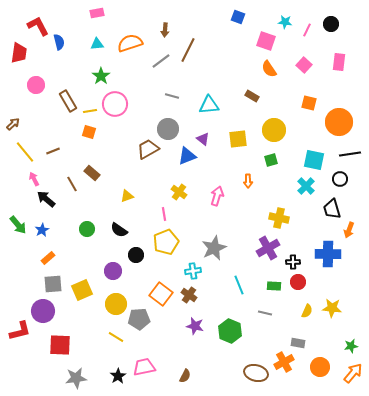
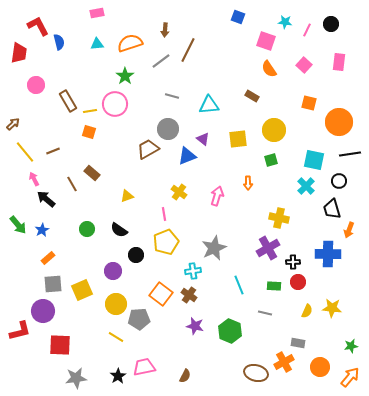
green star at (101, 76): moved 24 px right
black circle at (340, 179): moved 1 px left, 2 px down
orange arrow at (248, 181): moved 2 px down
orange arrow at (353, 373): moved 3 px left, 4 px down
